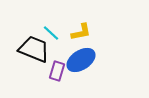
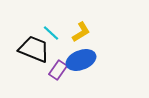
yellow L-shape: rotated 20 degrees counterclockwise
blue ellipse: rotated 12 degrees clockwise
purple rectangle: moved 1 px right, 1 px up; rotated 18 degrees clockwise
